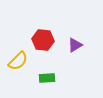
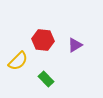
green rectangle: moved 1 px left, 1 px down; rotated 49 degrees clockwise
